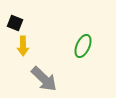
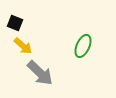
yellow arrow: rotated 48 degrees counterclockwise
gray arrow: moved 4 px left, 6 px up
